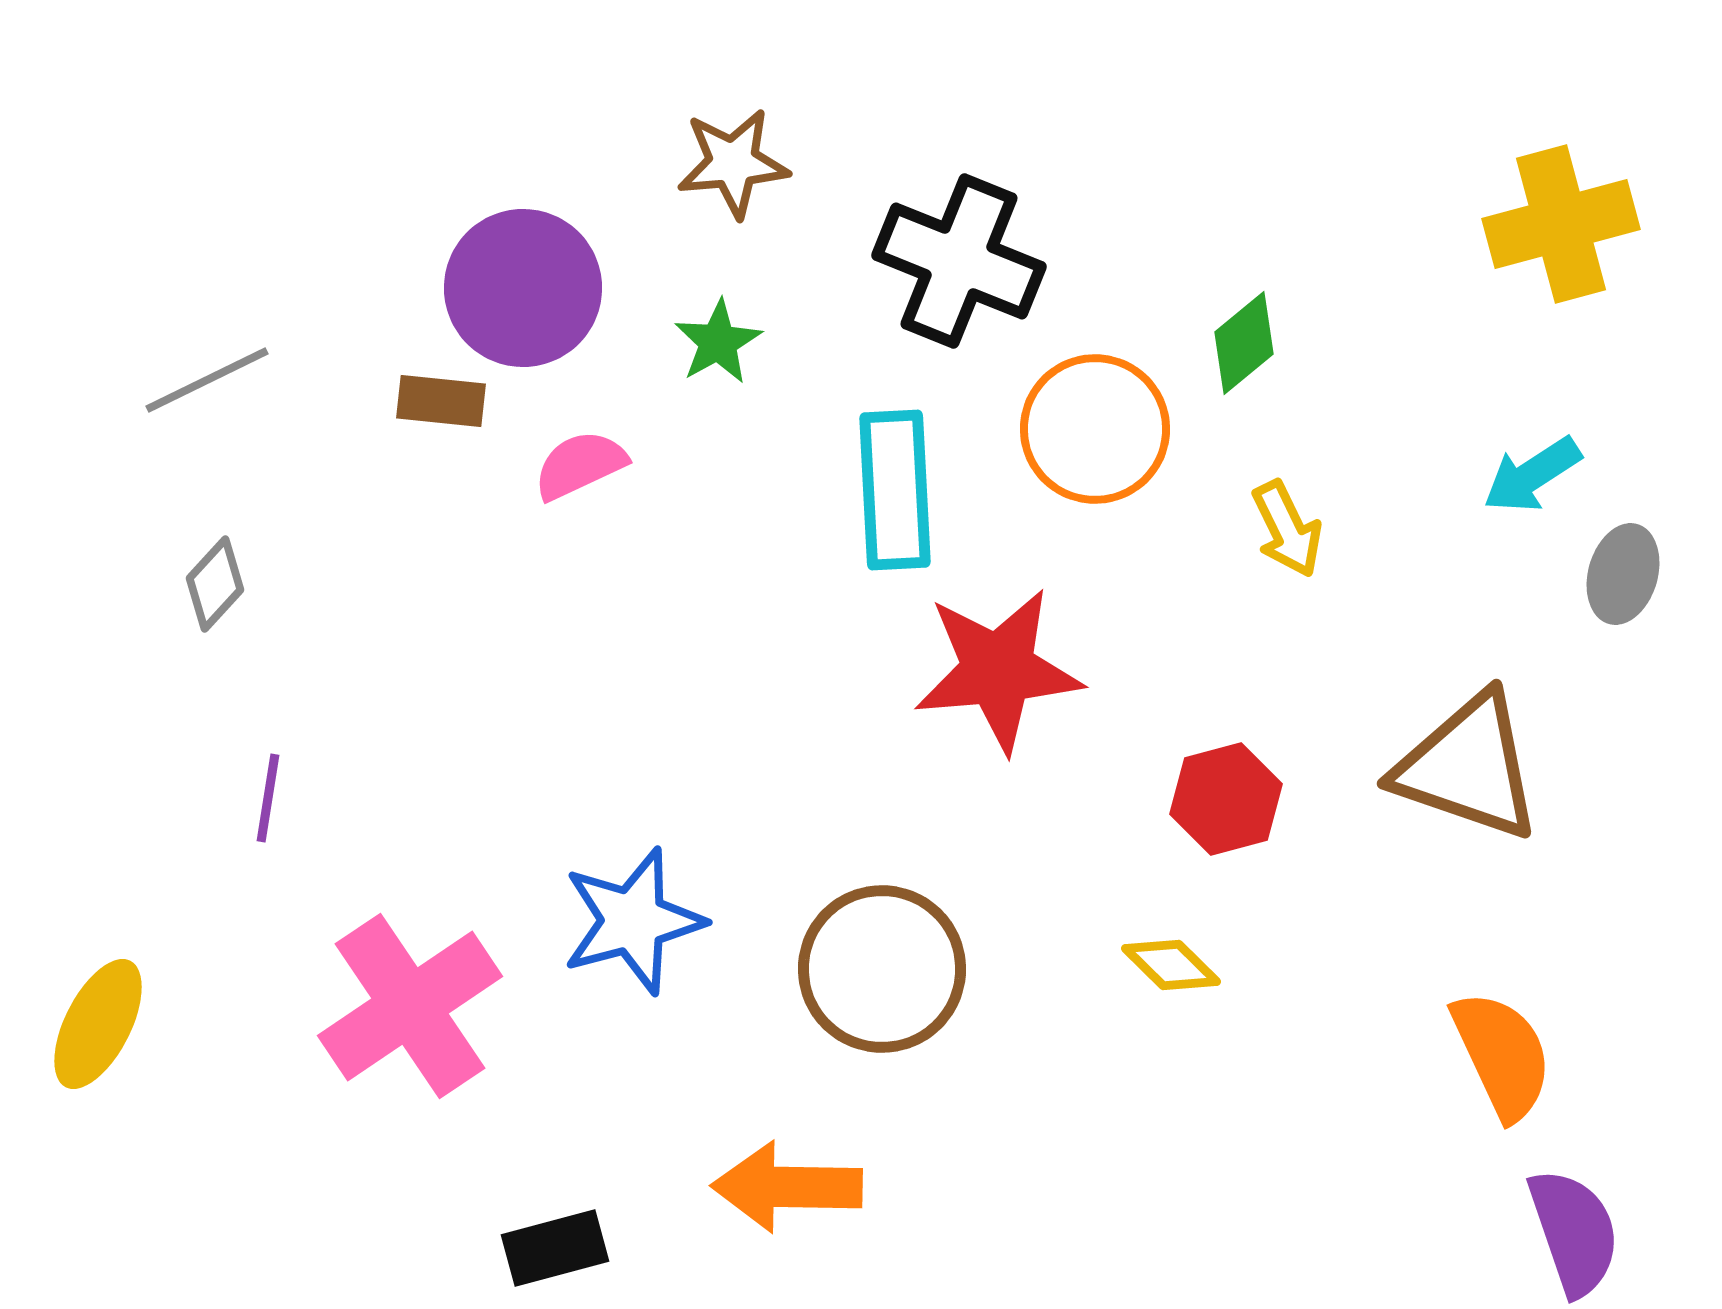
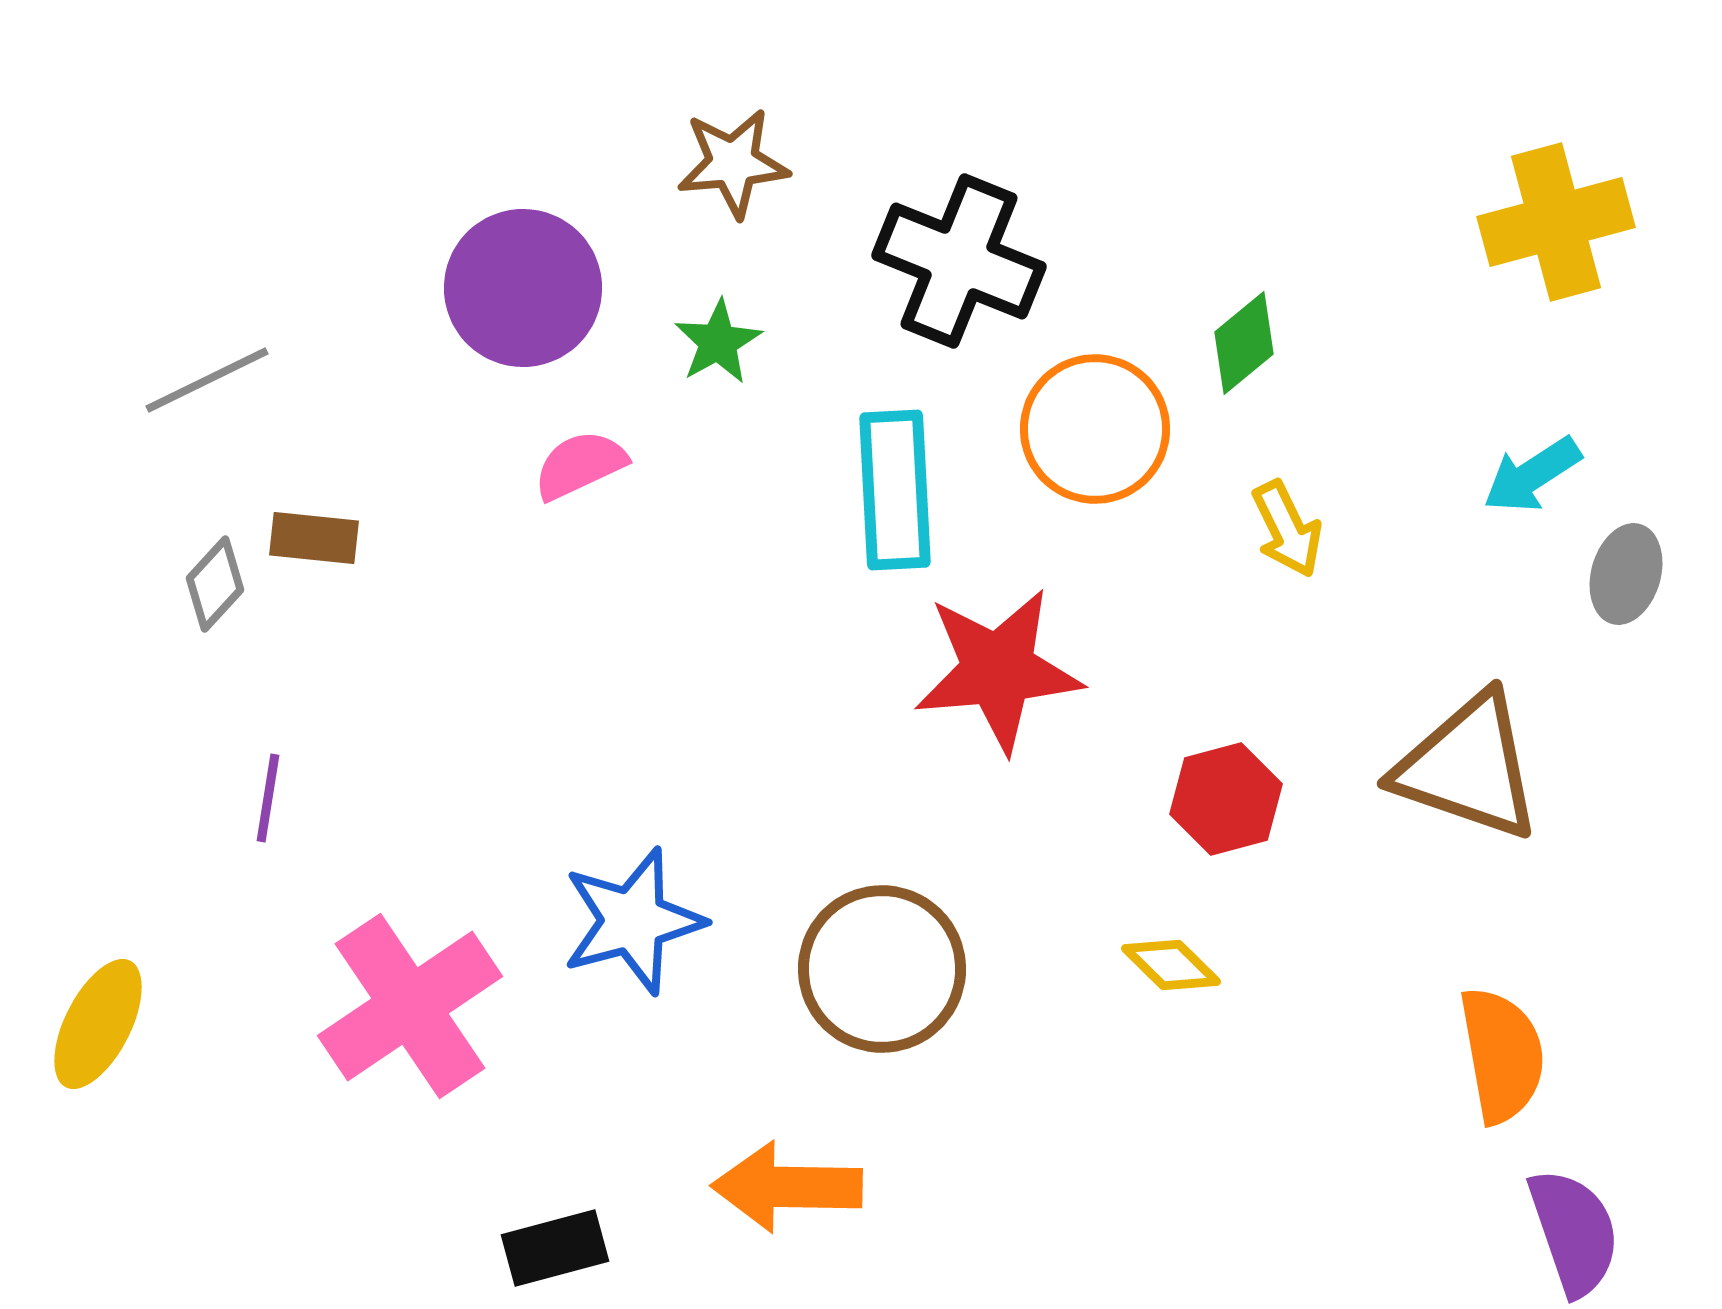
yellow cross: moved 5 px left, 2 px up
brown rectangle: moved 127 px left, 137 px down
gray ellipse: moved 3 px right
orange semicircle: rotated 15 degrees clockwise
